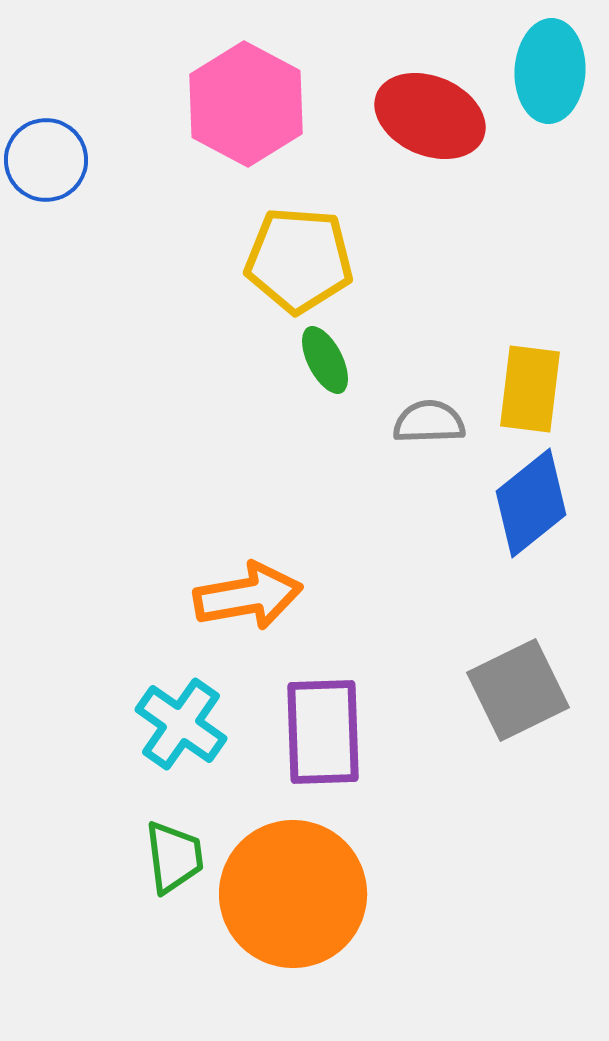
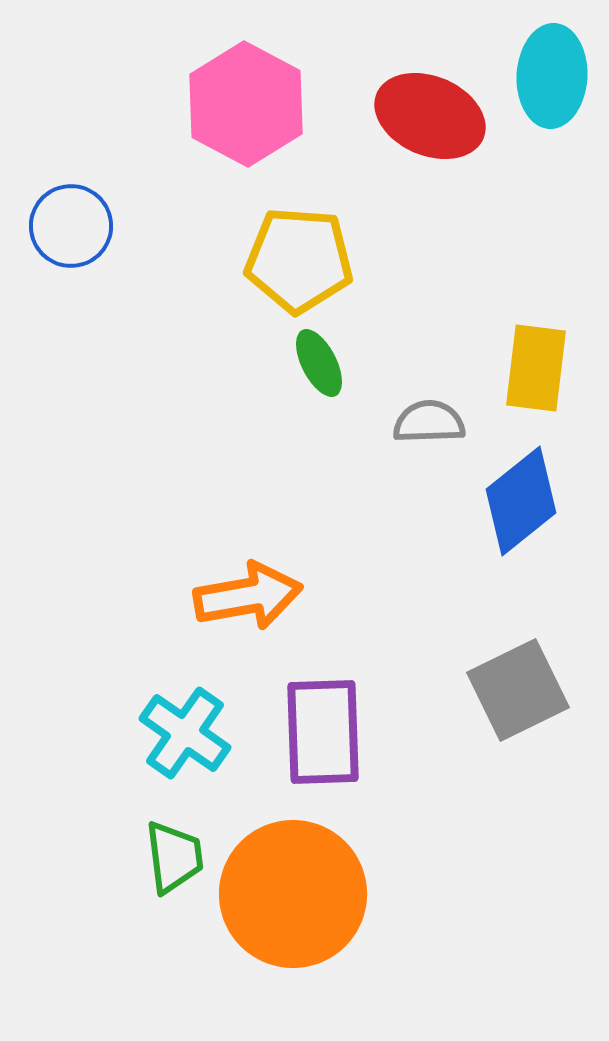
cyan ellipse: moved 2 px right, 5 px down
blue circle: moved 25 px right, 66 px down
green ellipse: moved 6 px left, 3 px down
yellow rectangle: moved 6 px right, 21 px up
blue diamond: moved 10 px left, 2 px up
cyan cross: moved 4 px right, 9 px down
